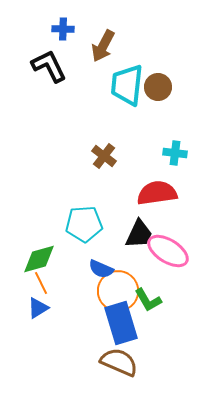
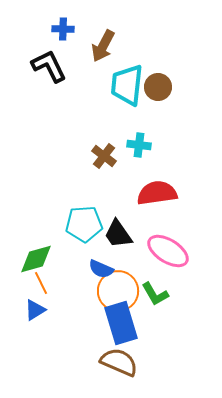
cyan cross: moved 36 px left, 8 px up
black trapezoid: moved 21 px left; rotated 120 degrees clockwise
green diamond: moved 3 px left
green L-shape: moved 7 px right, 6 px up
blue triangle: moved 3 px left, 2 px down
